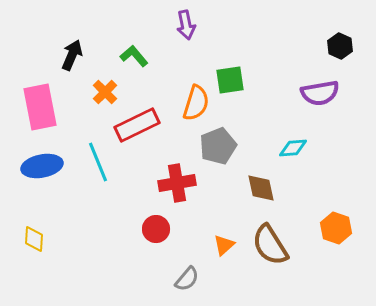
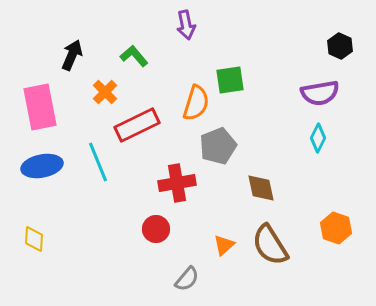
cyan diamond: moved 25 px right, 10 px up; rotated 60 degrees counterclockwise
